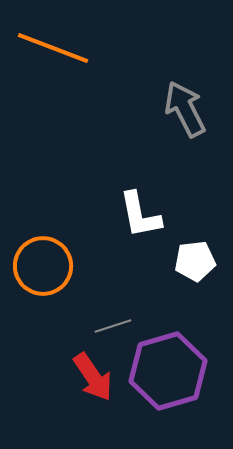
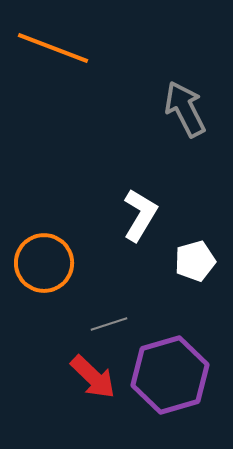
white L-shape: rotated 138 degrees counterclockwise
white pentagon: rotated 9 degrees counterclockwise
orange circle: moved 1 px right, 3 px up
gray line: moved 4 px left, 2 px up
purple hexagon: moved 2 px right, 4 px down
red arrow: rotated 12 degrees counterclockwise
